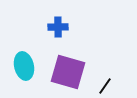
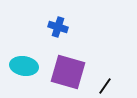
blue cross: rotated 18 degrees clockwise
cyan ellipse: rotated 68 degrees counterclockwise
